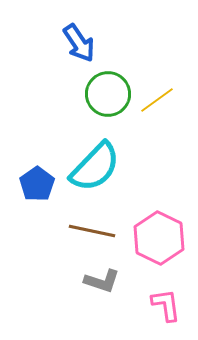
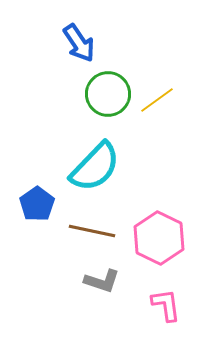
blue pentagon: moved 20 px down
